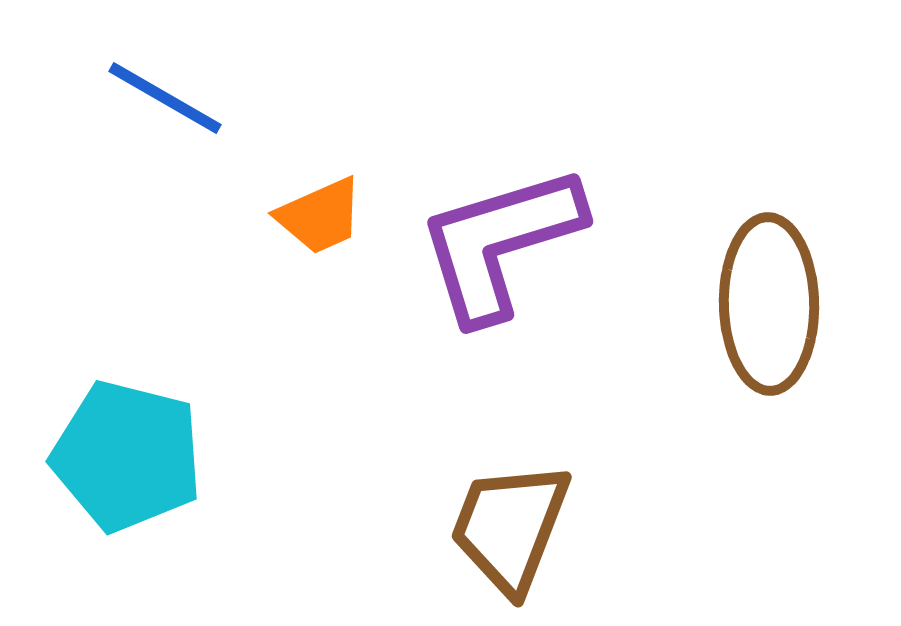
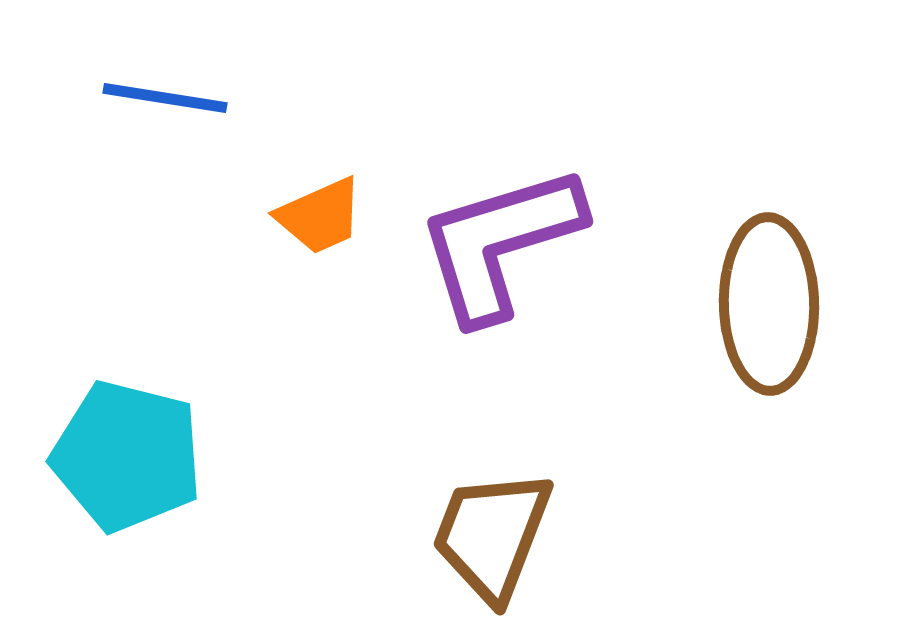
blue line: rotated 21 degrees counterclockwise
brown trapezoid: moved 18 px left, 8 px down
